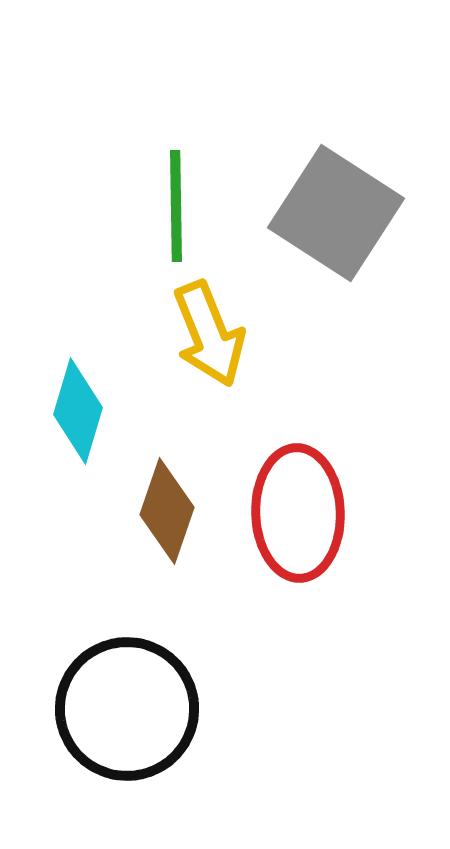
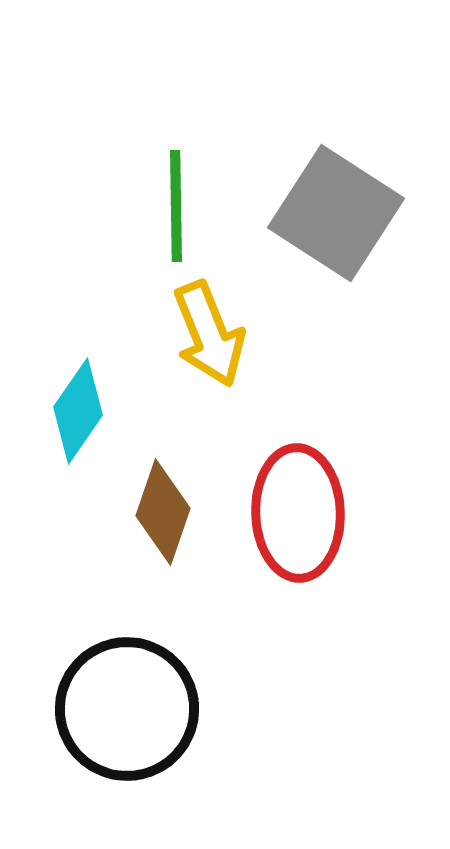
cyan diamond: rotated 18 degrees clockwise
brown diamond: moved 4 px left, 1 px down
